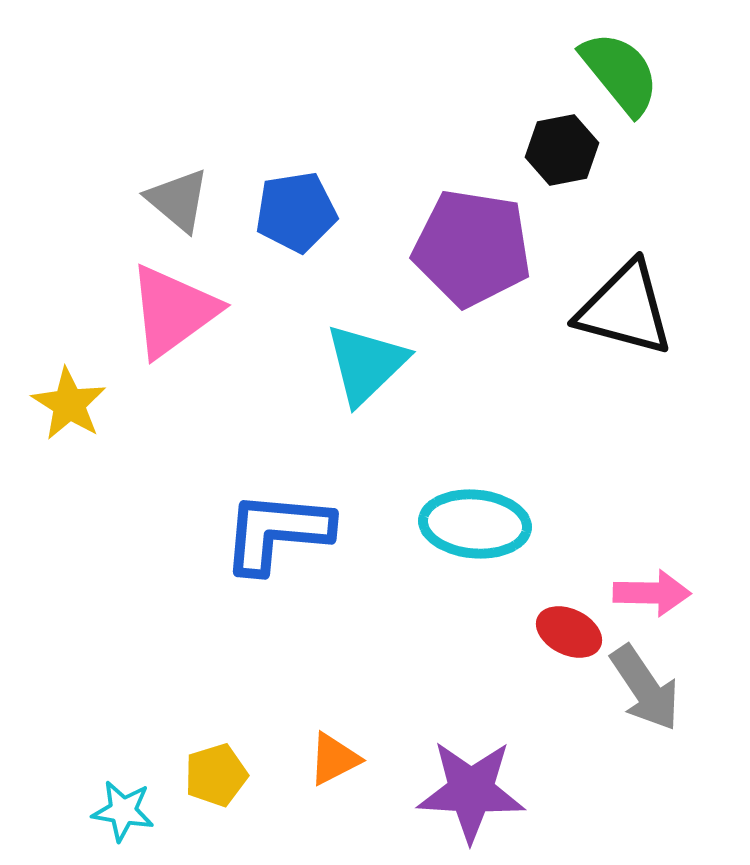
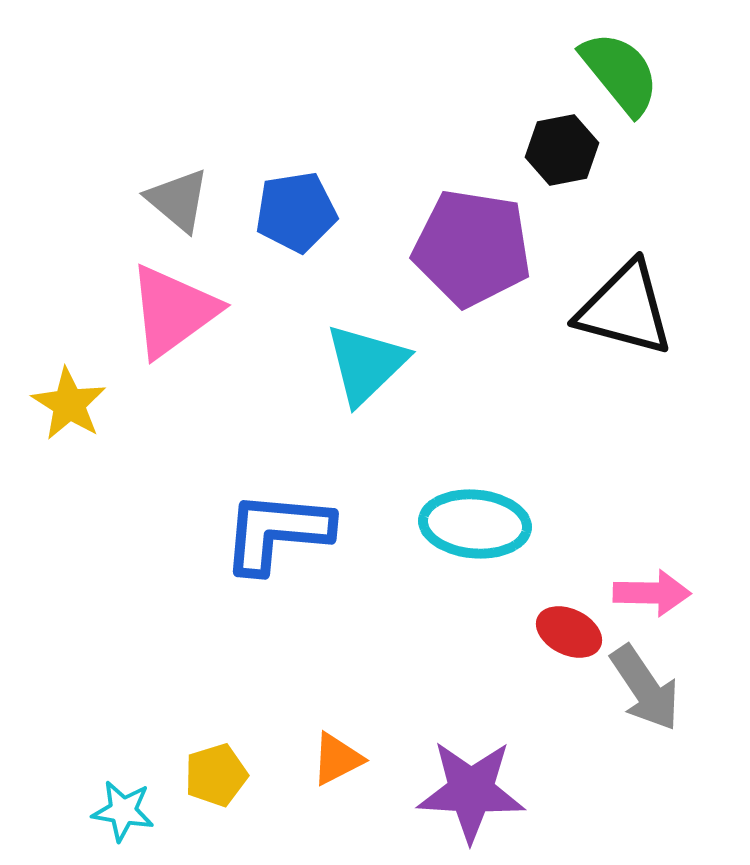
orange triangle: moved 3 px right
